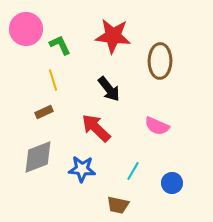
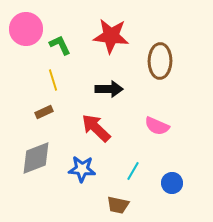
red star: moved 2 px left
black arrow: rotated 52 degrees counterclockwise
gray diamond: moved 2 px left, 1 px down
